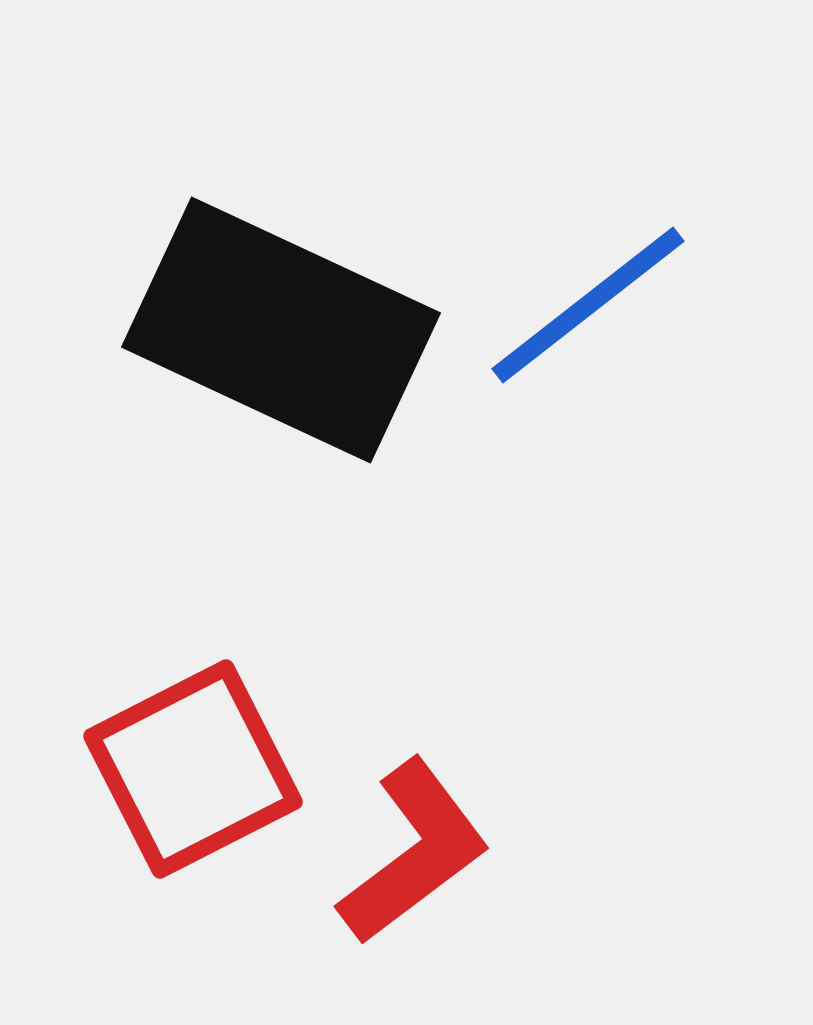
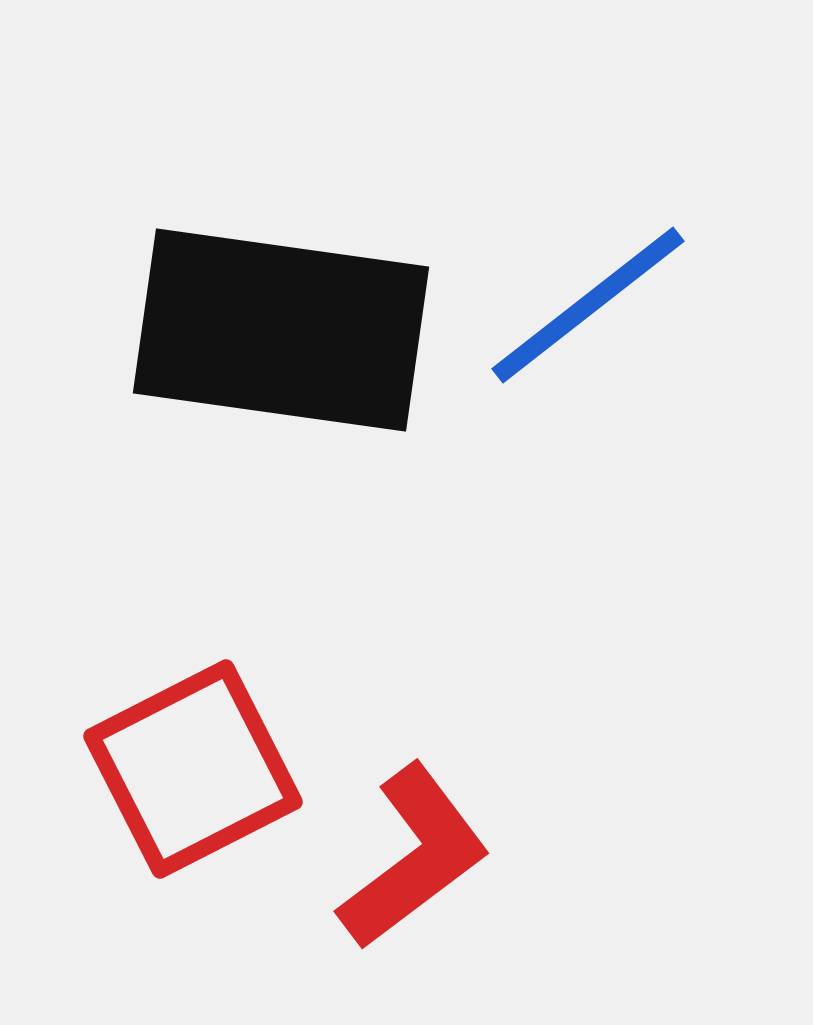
black rectangle: rotated 17 degrees counterclockwise
red L-shape: moved 5 px down
